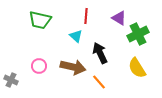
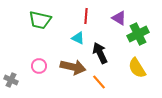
cyan triangle: moved 2 px right, 2 px down; rotated 16 degrees counterclockwise
